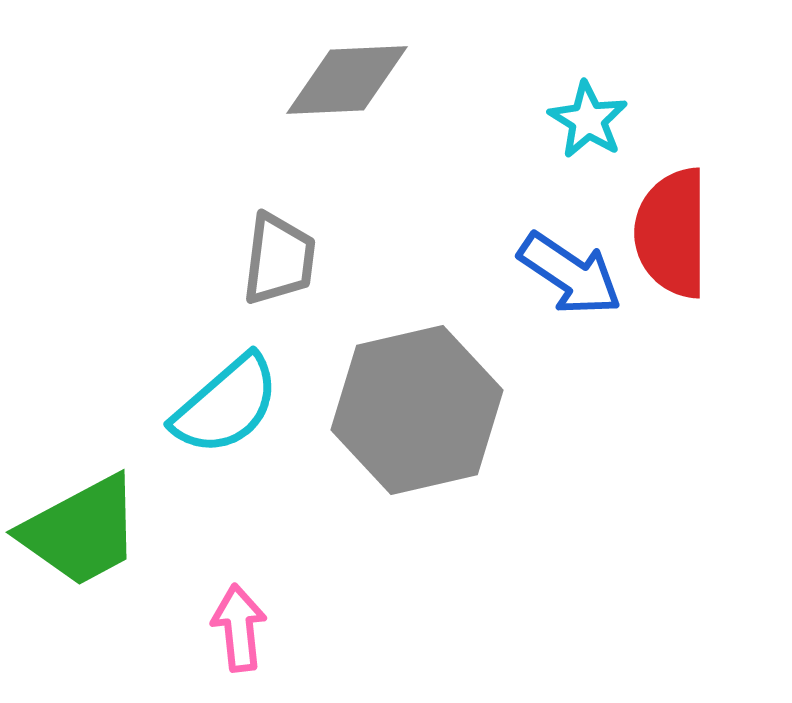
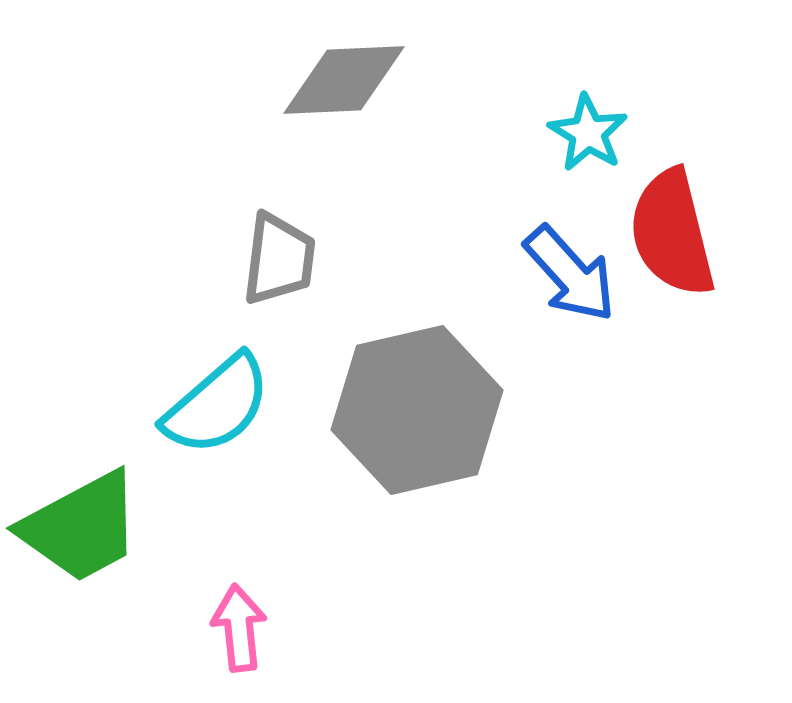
gray diamond: moved 3 px left
cyan star: moved 13 px down
red semicircle: rotated 14 degrees counterclockwise
blue arrow: rotated 14 degrees clockwise
cyan semicircle: moved 9 px left
green trapezoid: moved 4 px up
